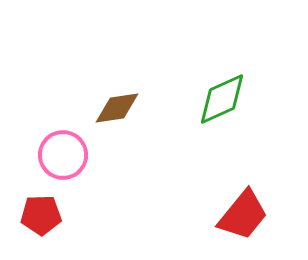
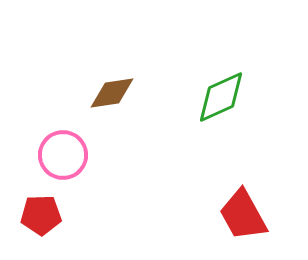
green diamond: moved 1 px left, 2 px up
brown diamond: moved 5 px left, 15 px up
red trapezoid: rotated 112 degrees clockwise
